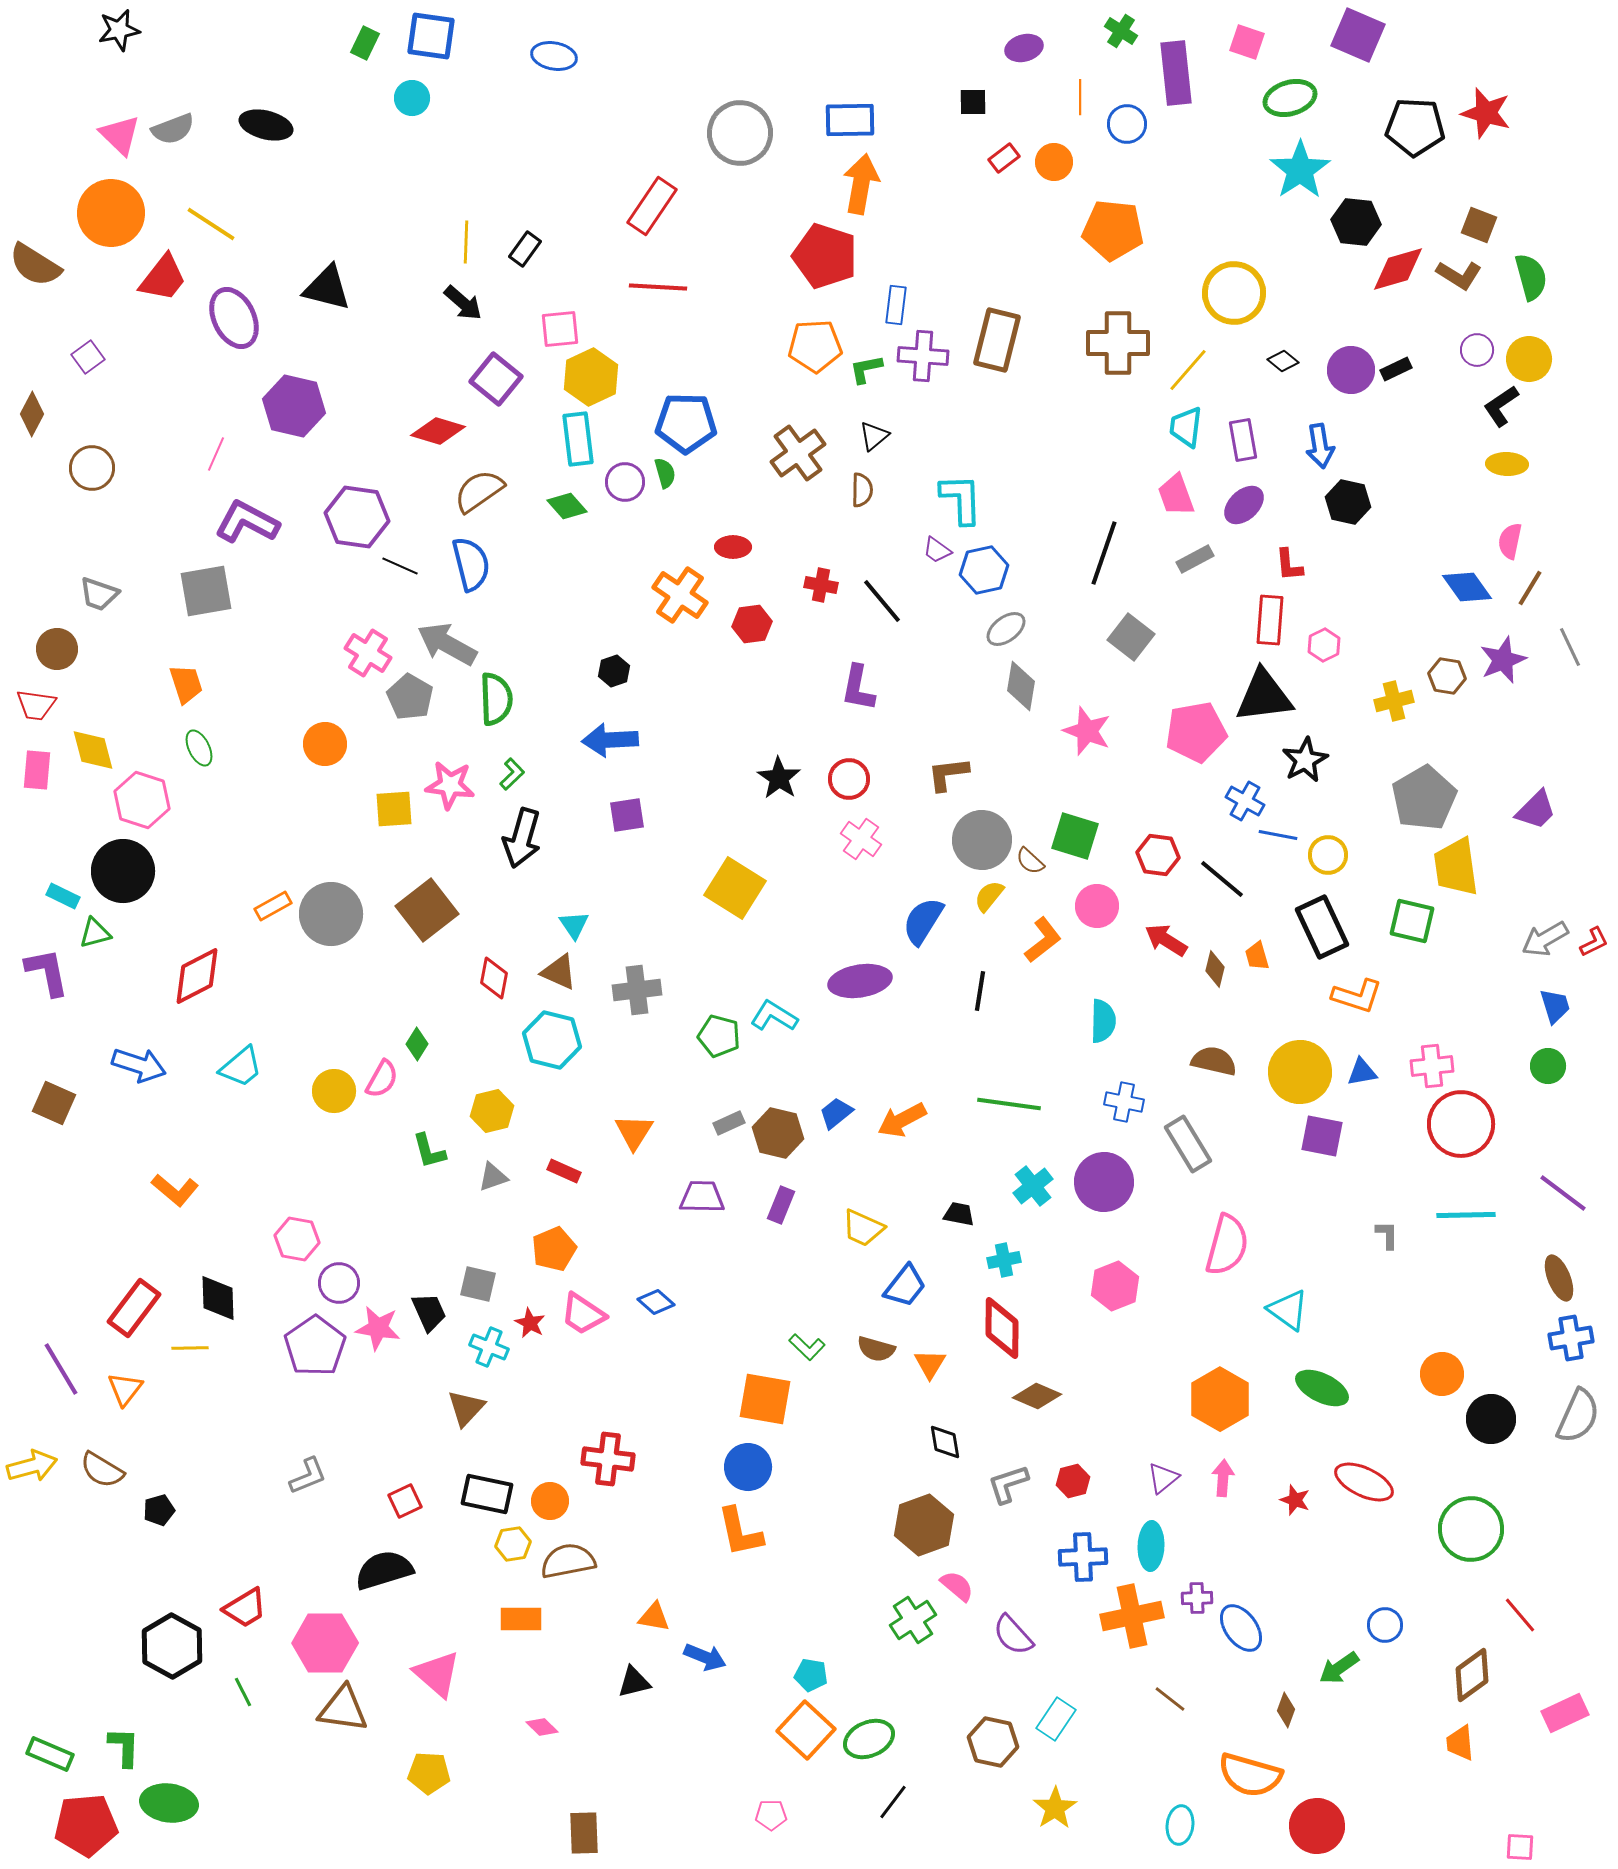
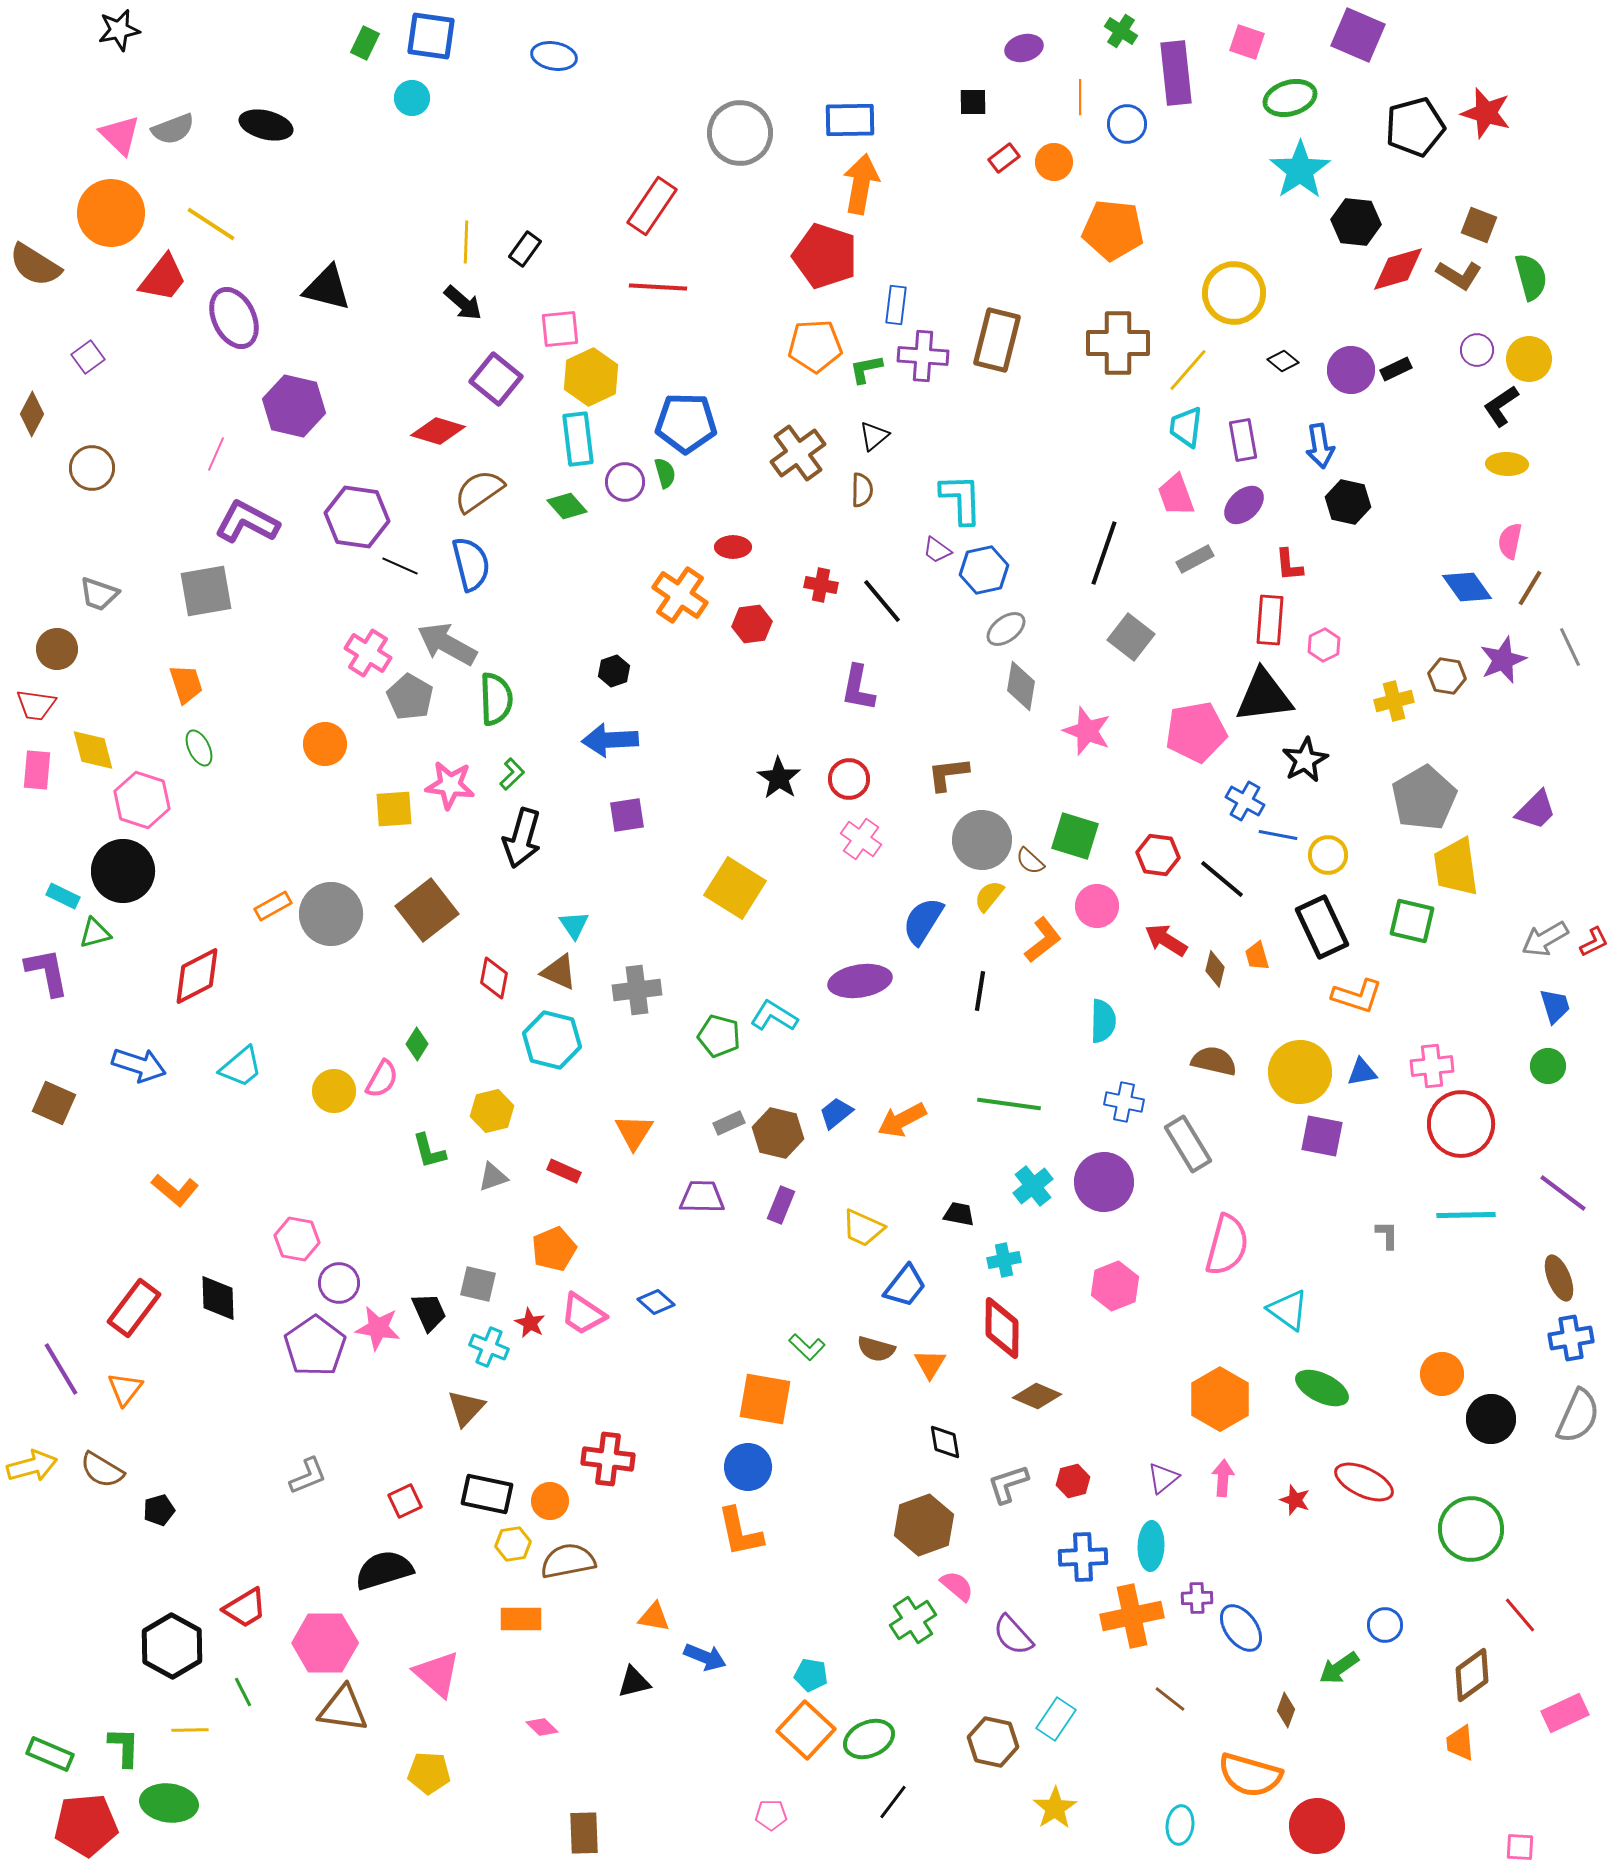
black pentagon at (1415, 127): rotated 18 degrees counterclockwise
yellow line at (190, 1348): moved 382 px down
